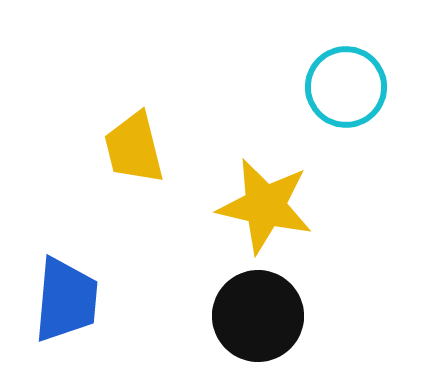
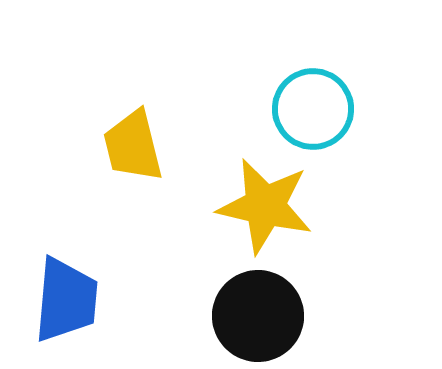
cyan circle: moved 33 px left, 22 px down
yellow trapezoid: moved 1 px left, 2 px up
